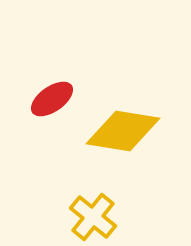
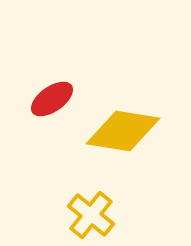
yellow cross: moved 2 px left, 2 px up
